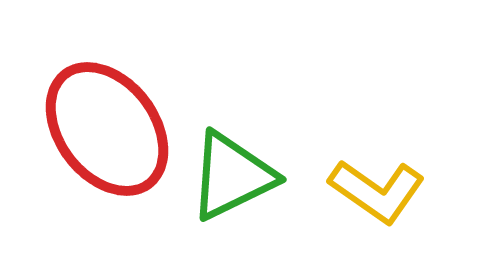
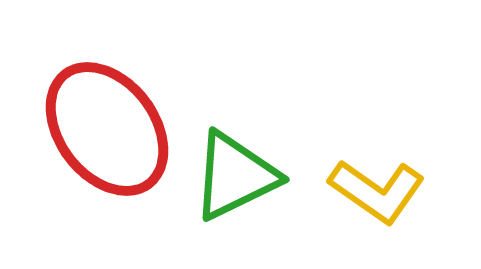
green triangle: moved 3 px right
